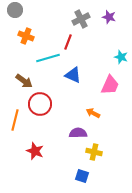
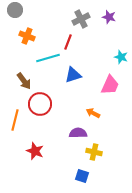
orange cross: moved 1 px right
blue triangle: rotated 42 degrees counterclockwise
brown arrow: rotated 18 degrees clockwise
